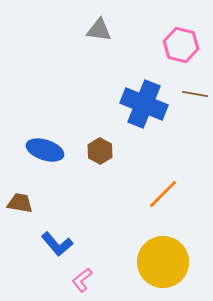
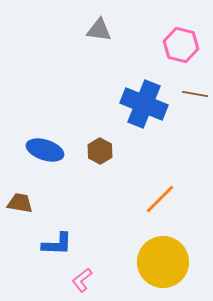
orange line: moved 3 px left, 5 px down
blue L-shape: rotated 48 degrees counterclockwise
